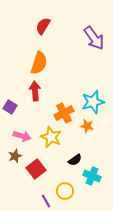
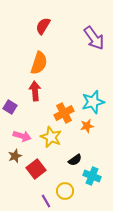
orange star: rotated 24 degrees counterclockwise
